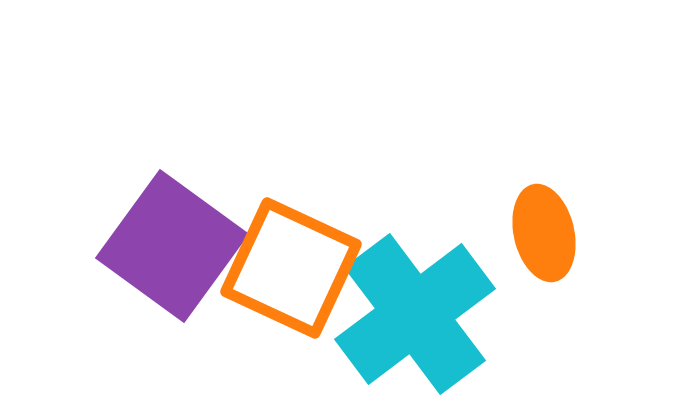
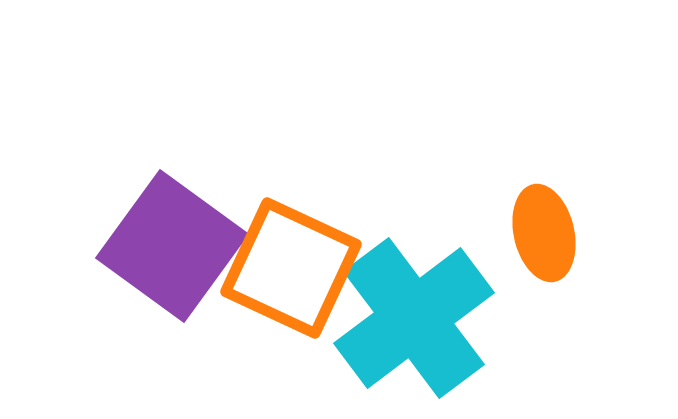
cyan cross: moved 1 px left, 4 px down
